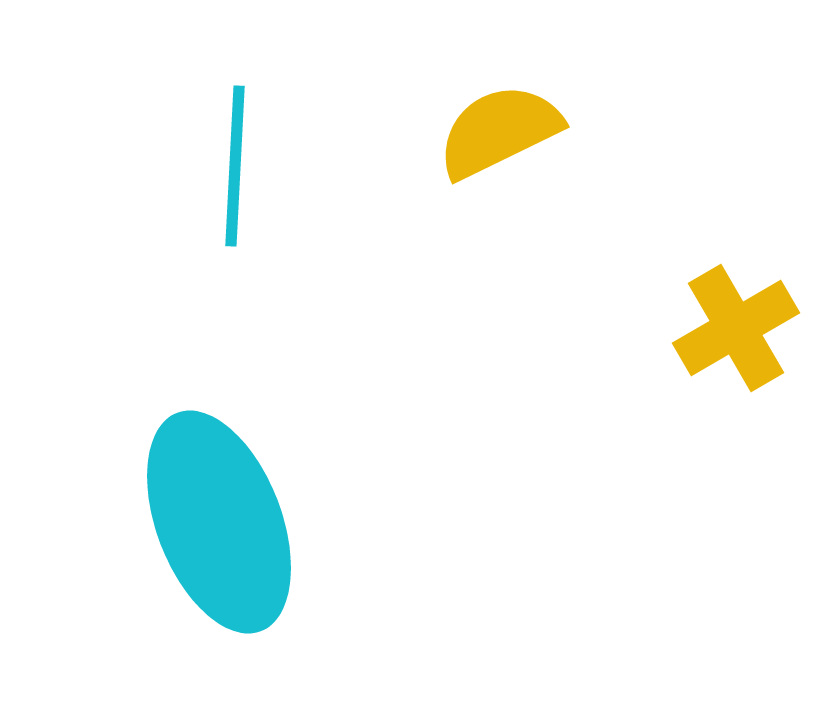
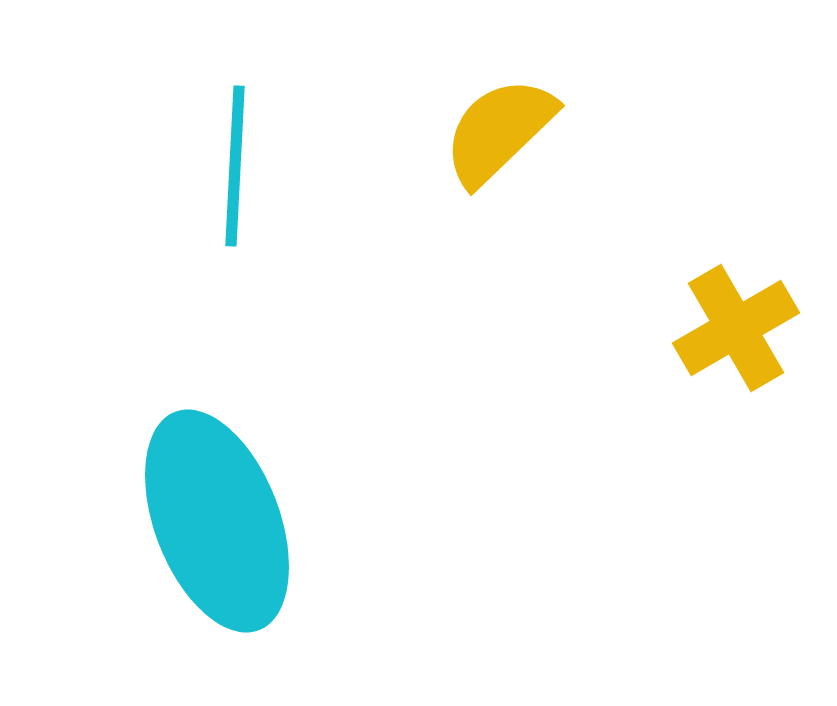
yellow semicircle: rotated 18 degrees counterclockwise
cyan ellipse: moved 2 px left, 1 px up
